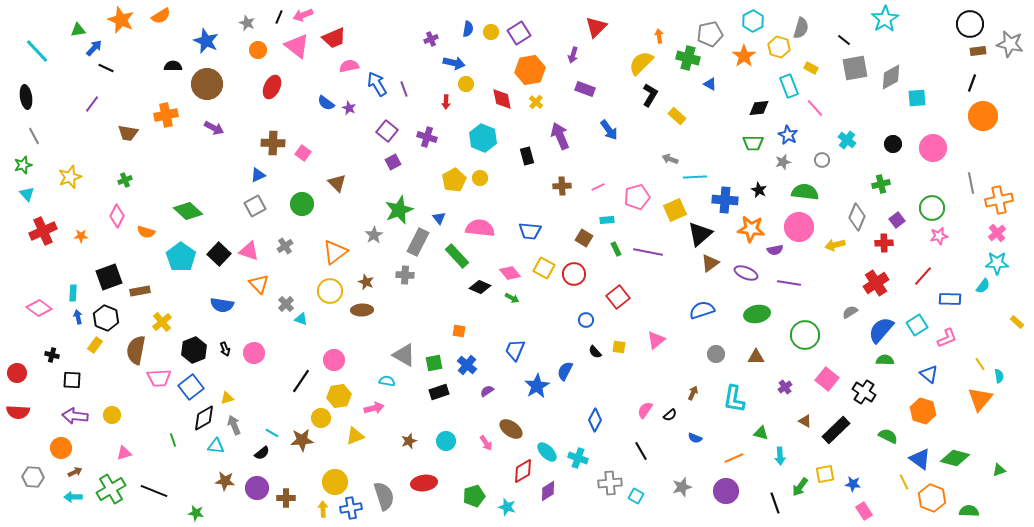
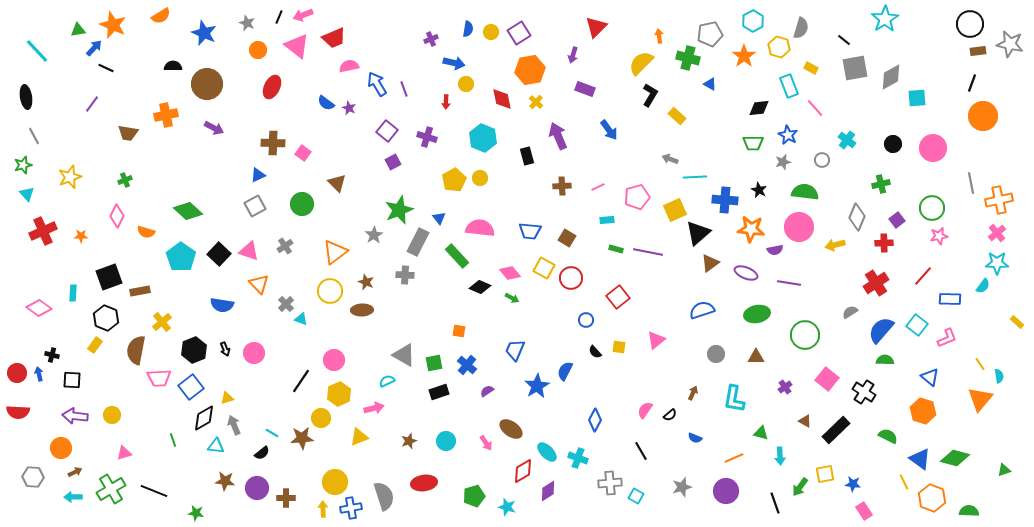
orange star at (121, 20): moved 8 px left, 5 px down
blue star at (206, 41): moved 2 px left, 8 px up
purple arrow at (560, 136): moved 2 px left
black triangle at (700, 234): moved 2 px left, 1 px up
brown square at (584, 238): moved 17 px left
green rectangle at (616, 249): rotated 48 degrees counterclockwise
red circle at (574, 274): moved 3 px left, 4 px down
blue arrow at (78, 317): moved 39 px left, 57 px down
cyan square at (917, 325): rotated 20 degrees counterclockwise
blue triangle at (929, 374): moved 1 px right, 3 px down
cyan semicircle at (387, 381): rotated 35 degrees counterclockwise
yellow hexagon at (339, 396): moved 2 px up; rotated 15 degrees counterclockwise
yellow triangle at (355, 436): moved 4 px right, 1 px down
brown star at (302, 440): moved 2 px up
green triangle at (999, 470): moved 5 px right
